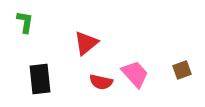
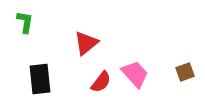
brown square: moved 3 px right, 2 px down
red semicircle: rotated 65 degrees counterclockwise
